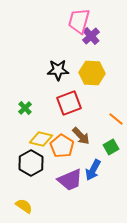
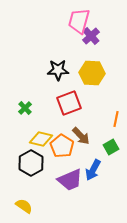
orange line: rotated 63 degrees clockwise
